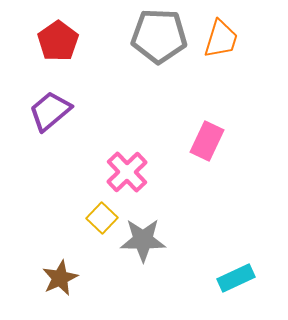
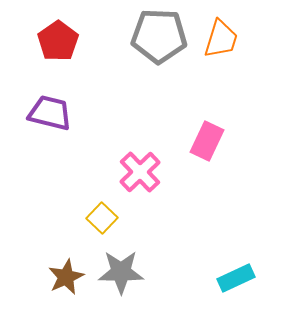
purple trapezoid: moved 2 px down; rotated 54 degrees clockwise
pink cross: moved 13 px right
gray star: moved 22 px left, 32 px down
brown star: moved 6 px right, 1 px up
